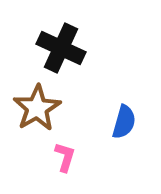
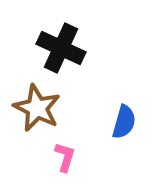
brown star: rotated 15 degrees counterclockwise
